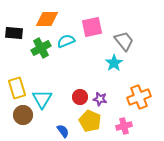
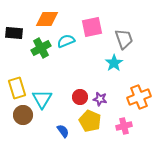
gray trapezoid: moved 2 px up; rotated 20 degrees clockwise
